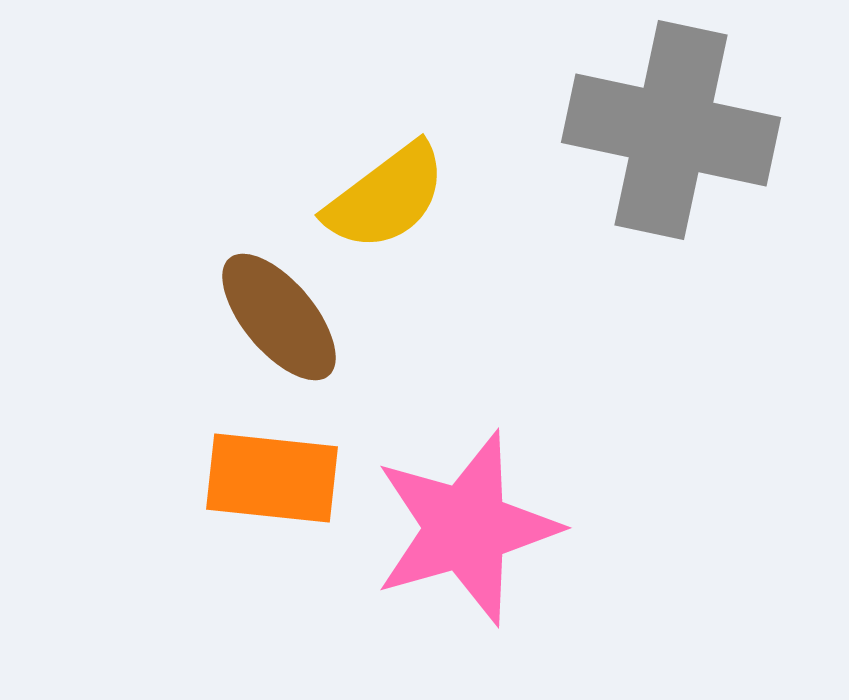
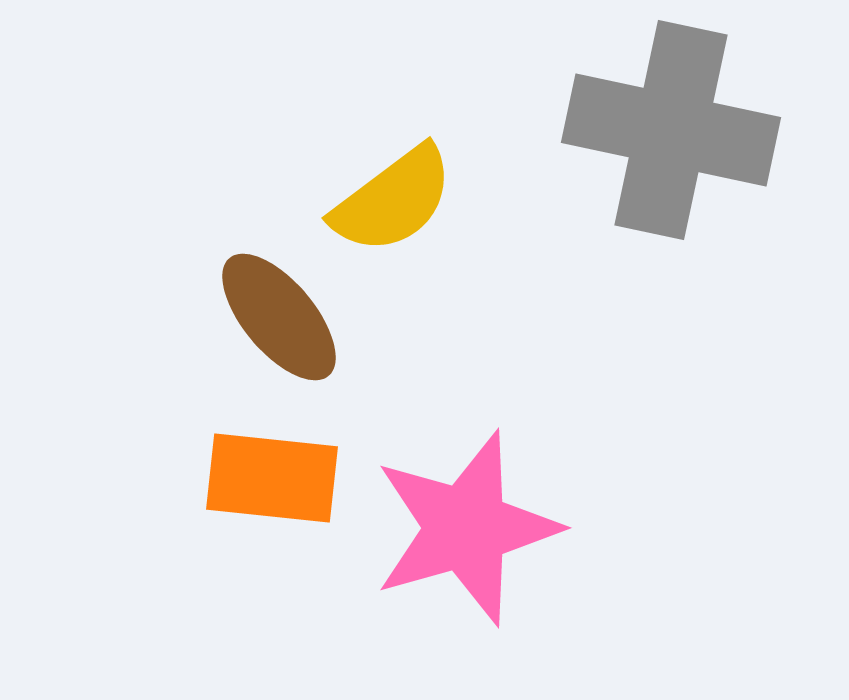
yellow semicircle: moved 7 px right, 3 px down
